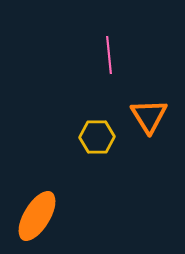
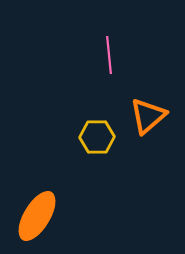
orange triangle: moved 1 px left; rotated 21 degrees clockwise
